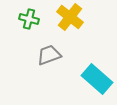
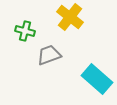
green cross: moved 4 px left, 12 px down
